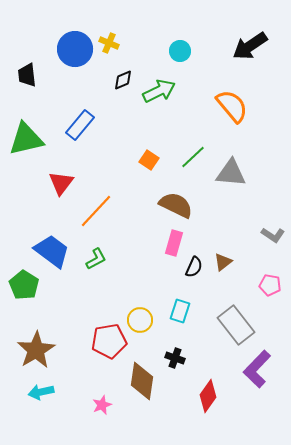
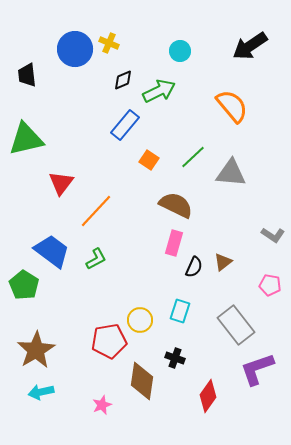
blue rectangle: moved 45 px right
purple L-shape: rotated 27 degrees clockwise
